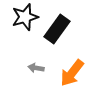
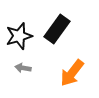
black star: moved 6 px left, 19 px down
gray arrow: moved 13 px left
